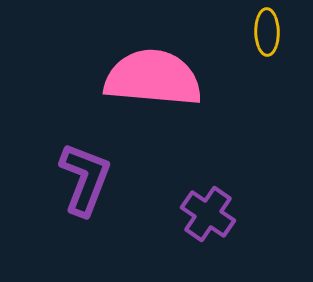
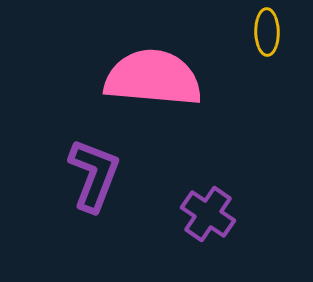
purple L-shape: moved 9 px right, 4 px up
